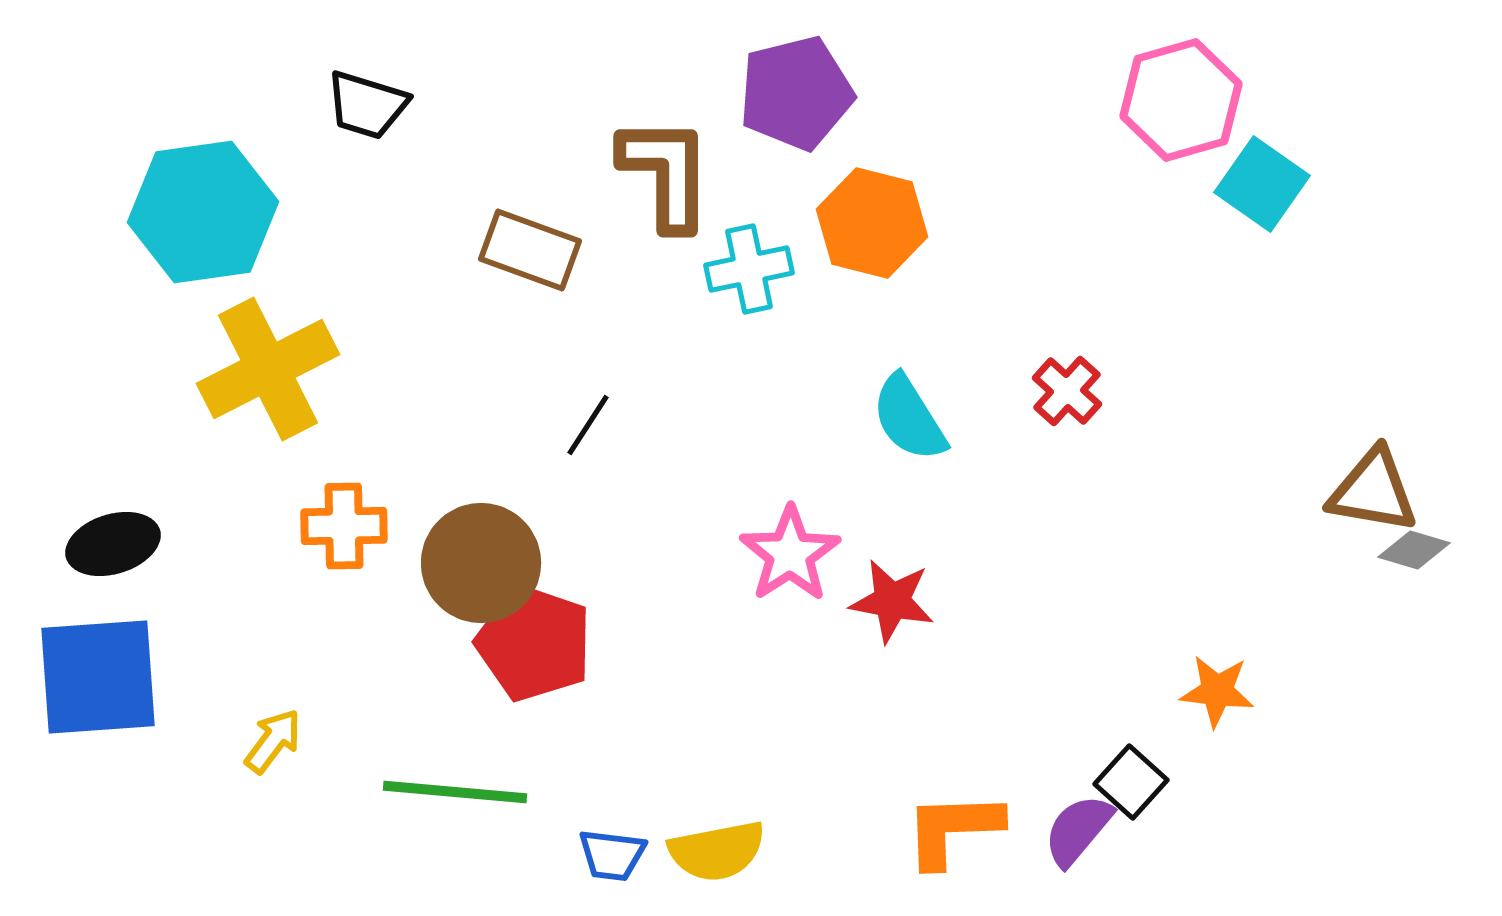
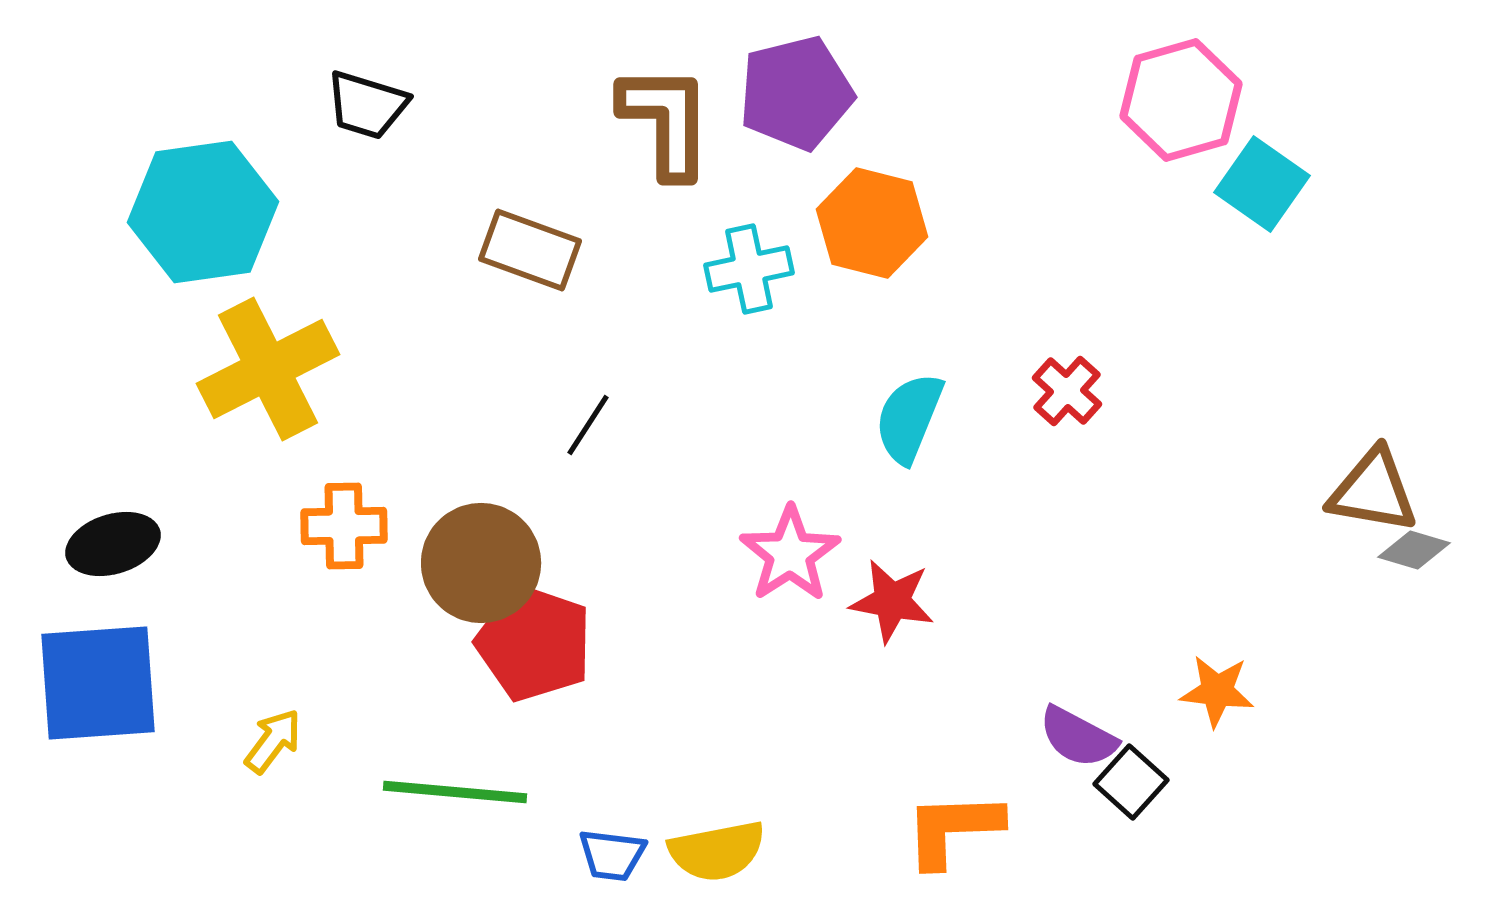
brown L-shape: moved 52 px up
cyan semicircle: rotated 54 degrees clockwise
blue square: moved 6 px down
purple semicircle: moved 93 px up; rotated 102 degrees counterclockwise
